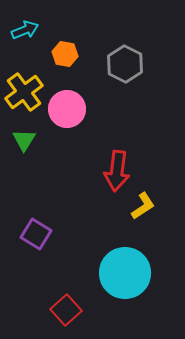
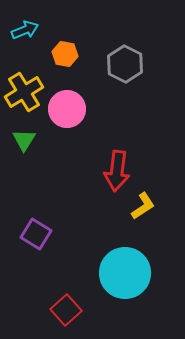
yellow cross: rotated 6 degrees clockwise
